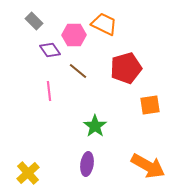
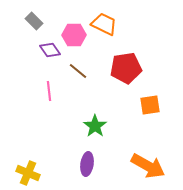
red pentagon: rotated 8 degrees clockwise
yellow cross: rotated 25 degrees counterclockwise
